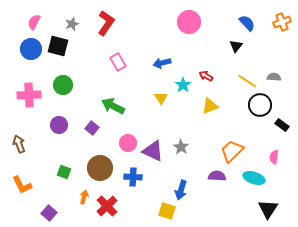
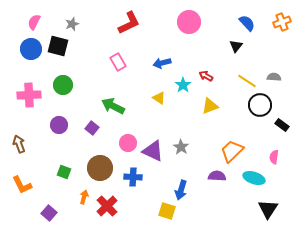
red L-shape at (106, 23): moved 23 px right; rotated 30 degrees clockwise
yellow triangle at (161, 98): moved 2 px left; rotated 24 degrees counterclockwise
